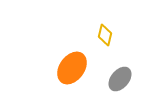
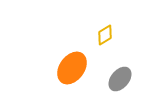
yellow diamond: rotated 45 degrees clockwise
